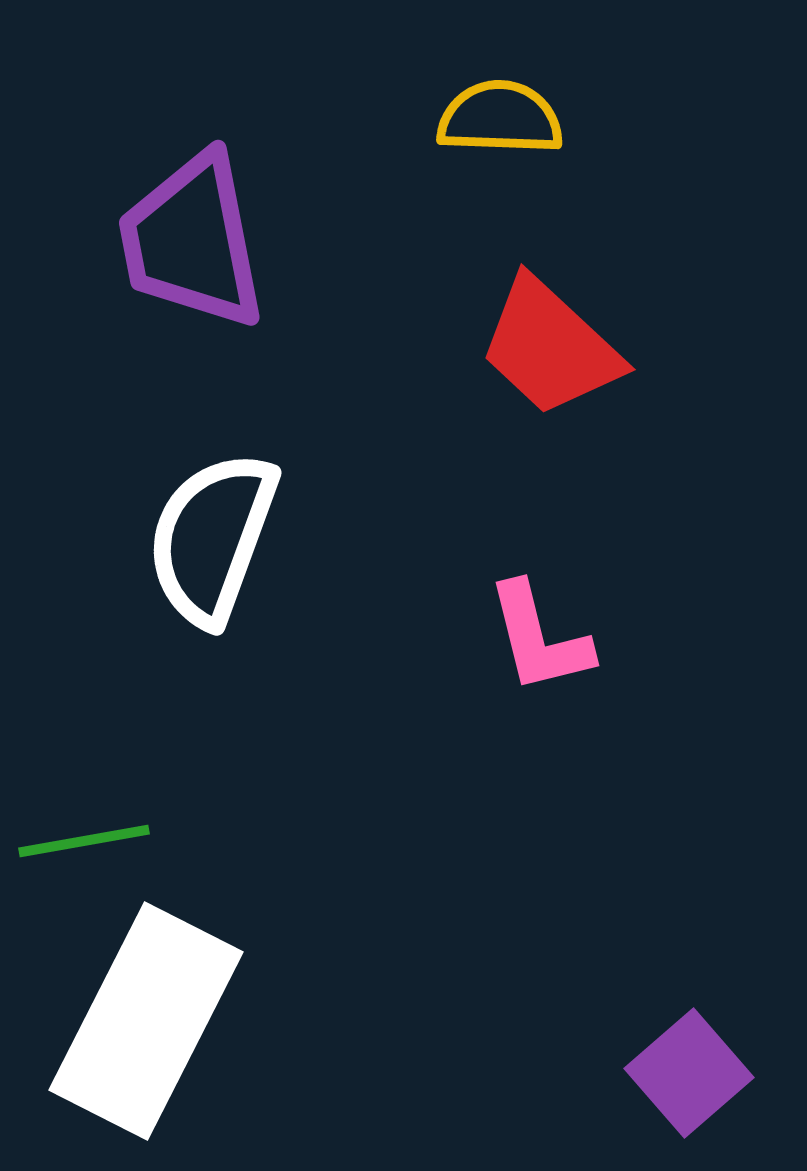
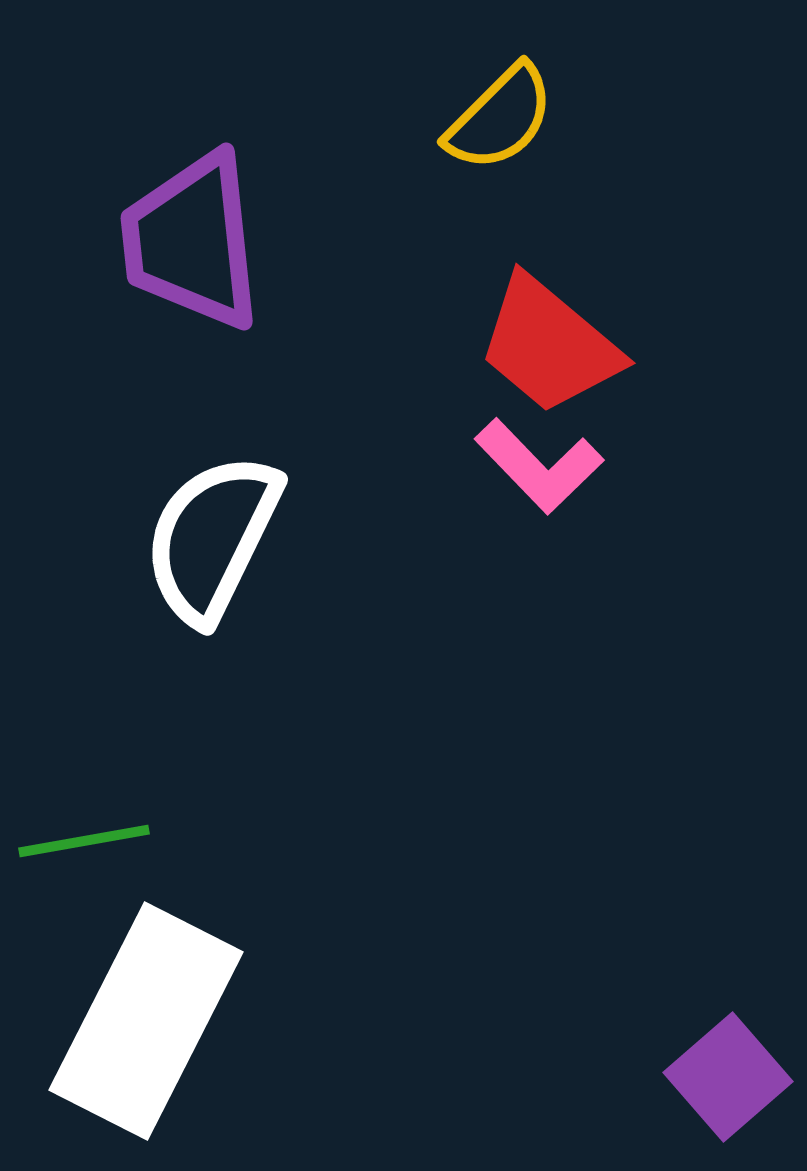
yellow semicircle: rotated 133 degrees clockwise
purple trapezoid: rotated 5 degrees clockwise
red trapezoid: moved 1 px left, 2 px up; rotated 3 degrees counterclockwise
white semicircle: rotated 6 degrees clockwise
pink L-shape: moved 172 px up; rotated 30 degrees counterclockwise
purple square: moved 39 px right, 4 px down
